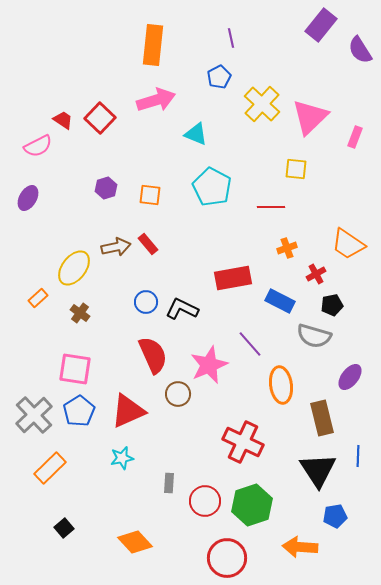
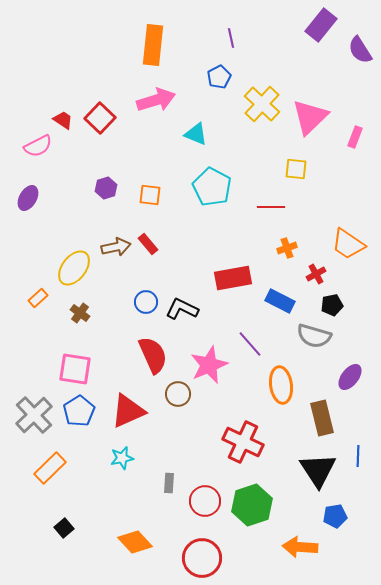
red circle at (227, 558): moved 25 px left
